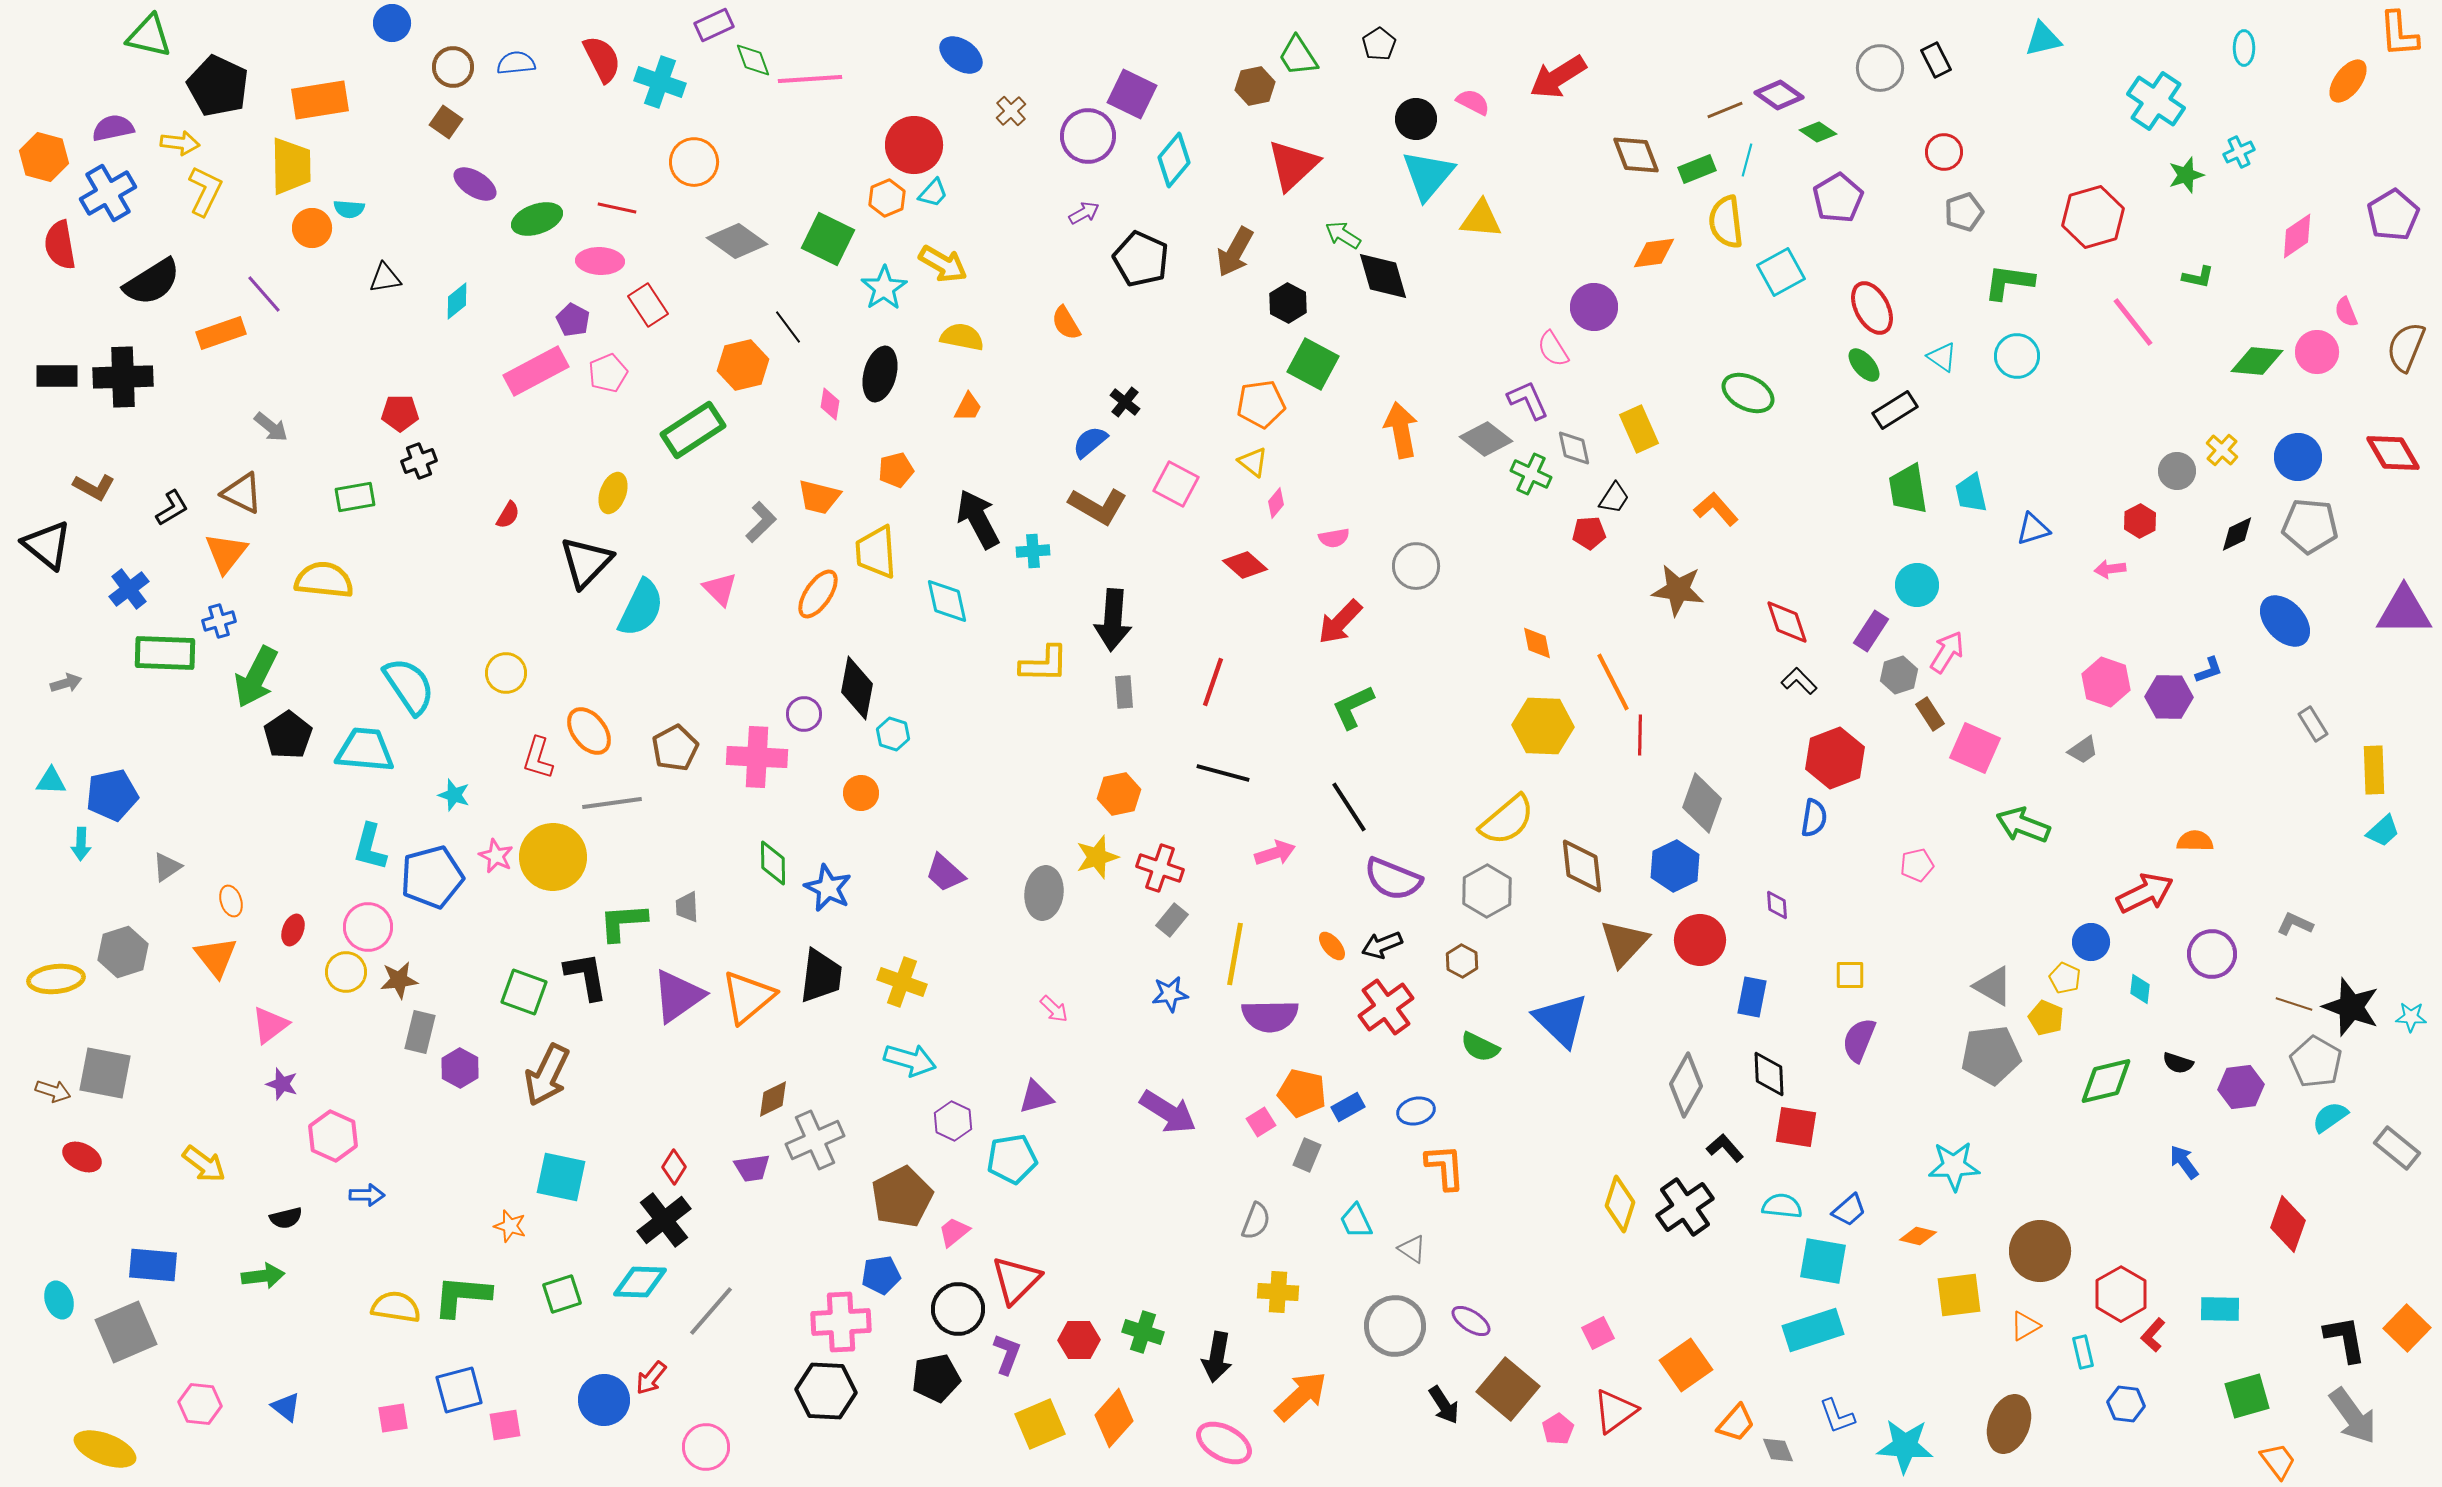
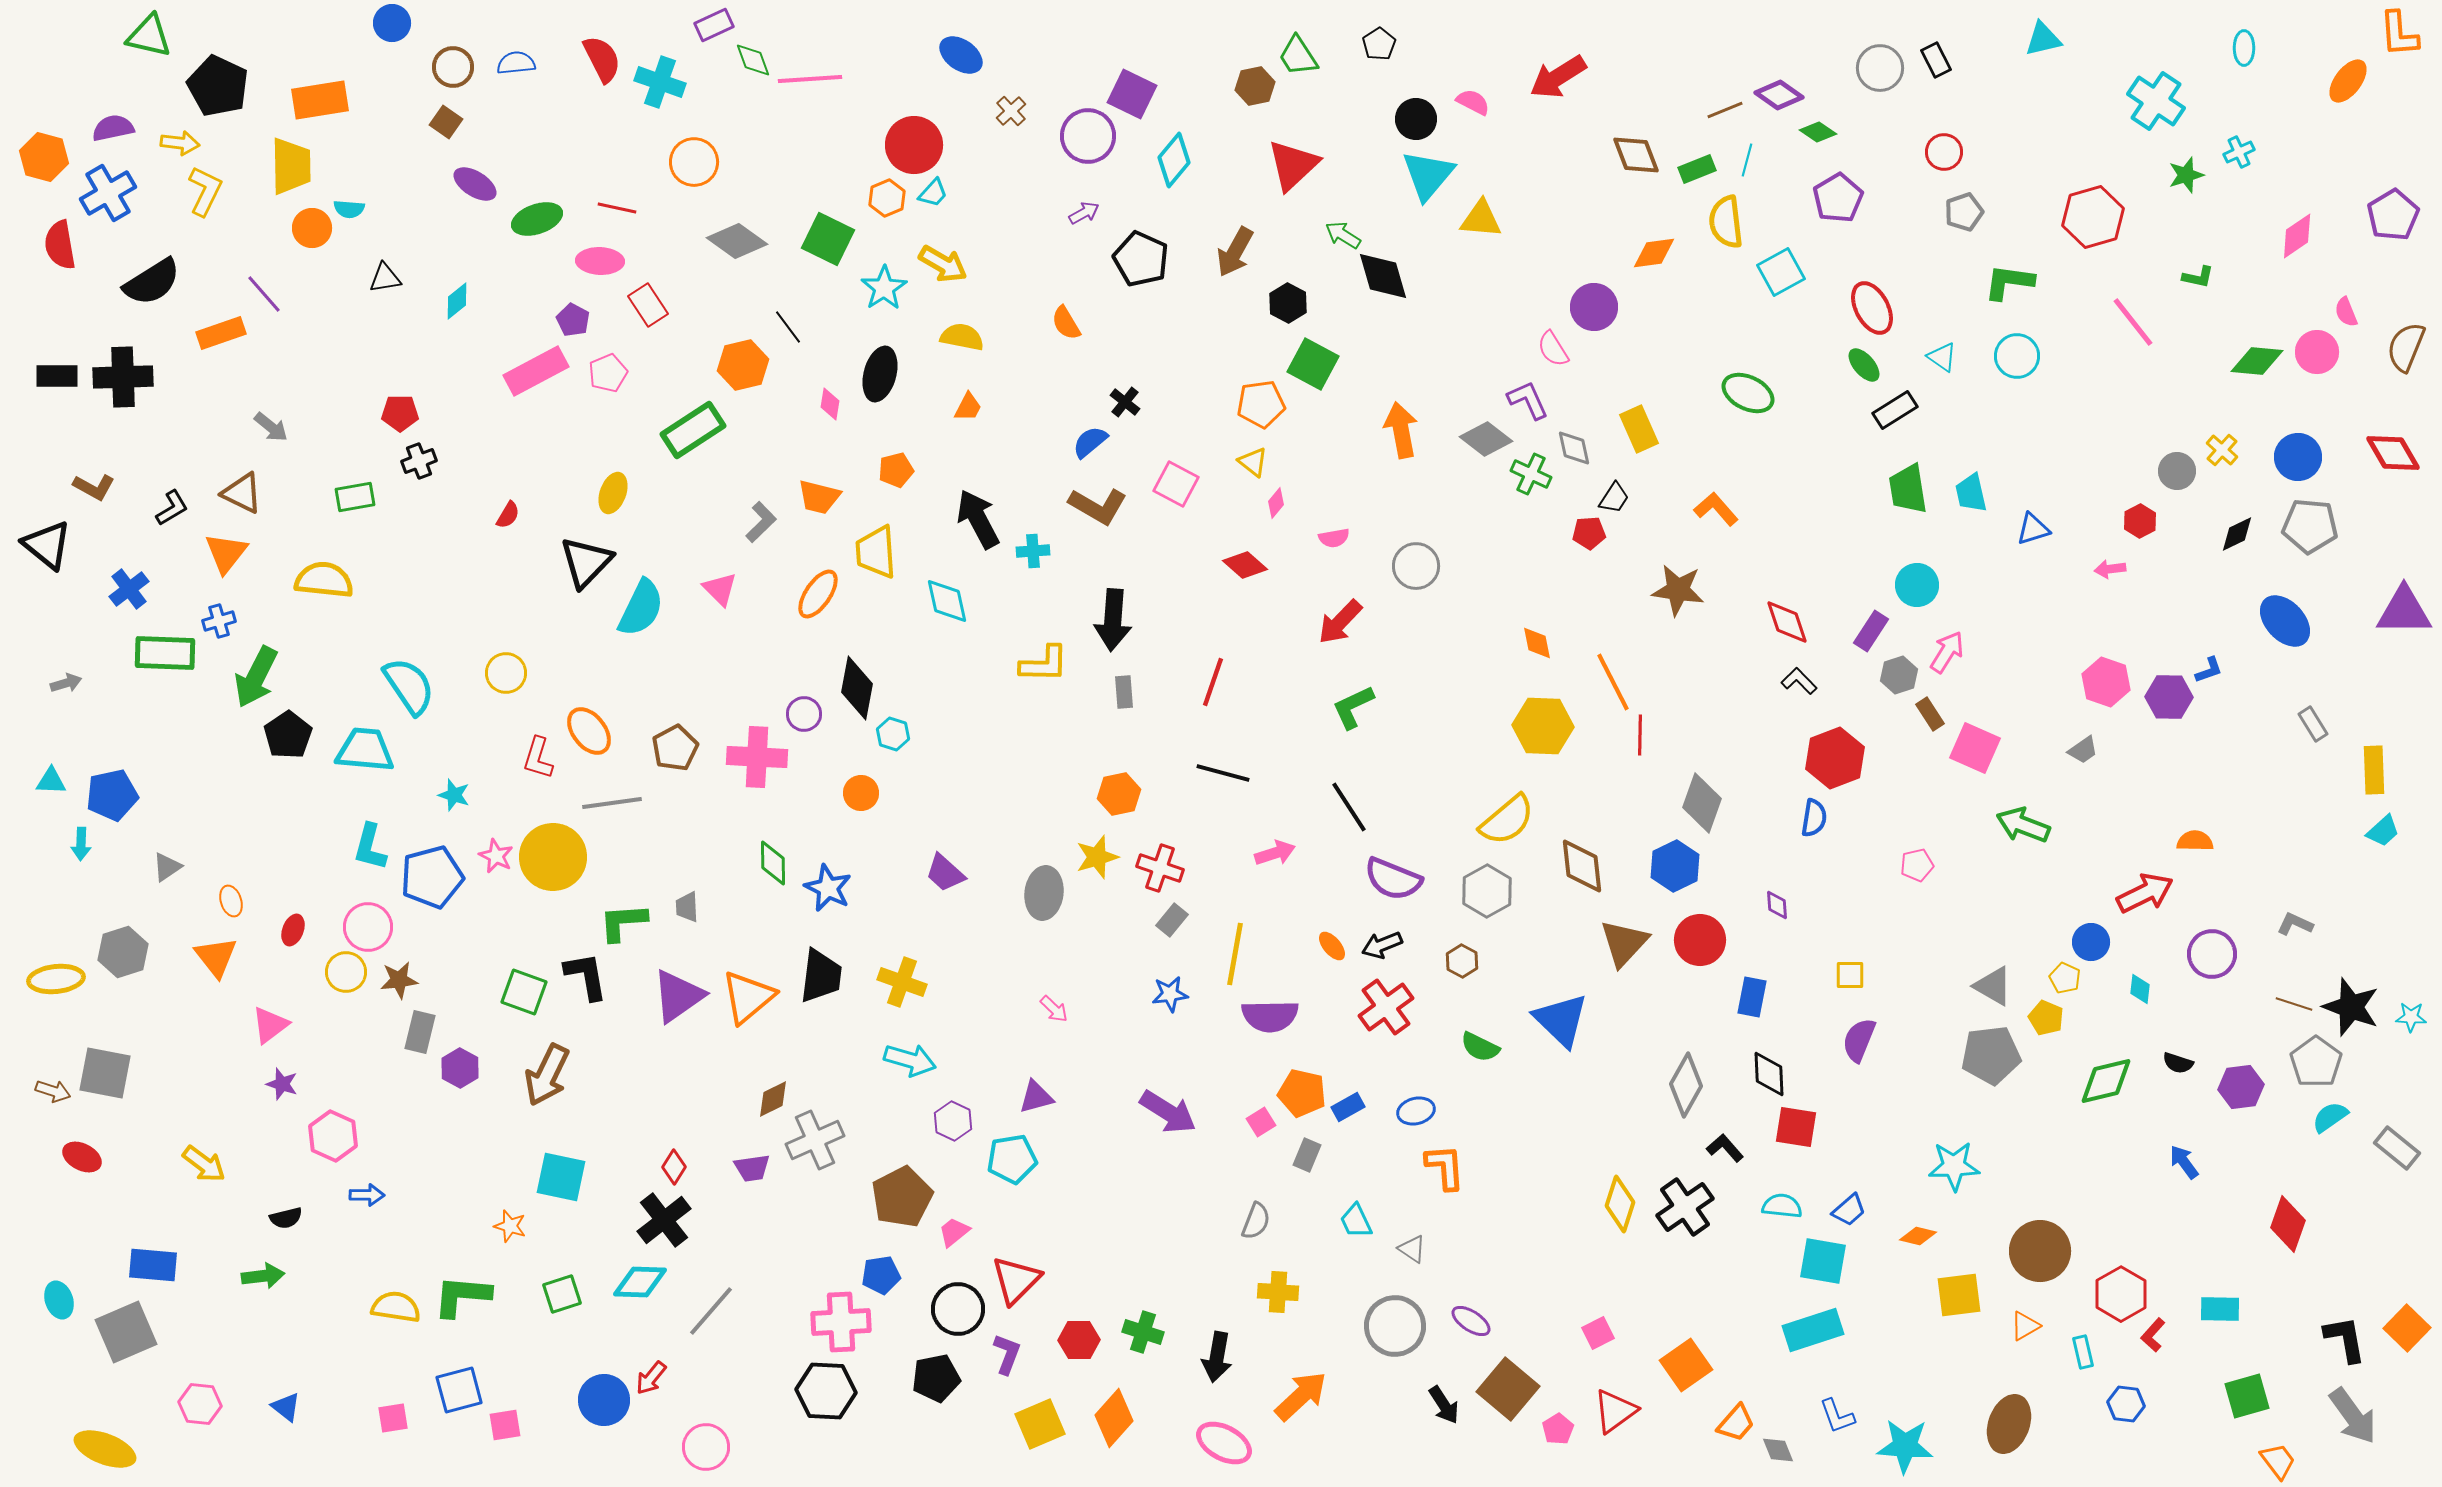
gray pentagon at (2316, 1062): rotated 6 degrees clockwise
